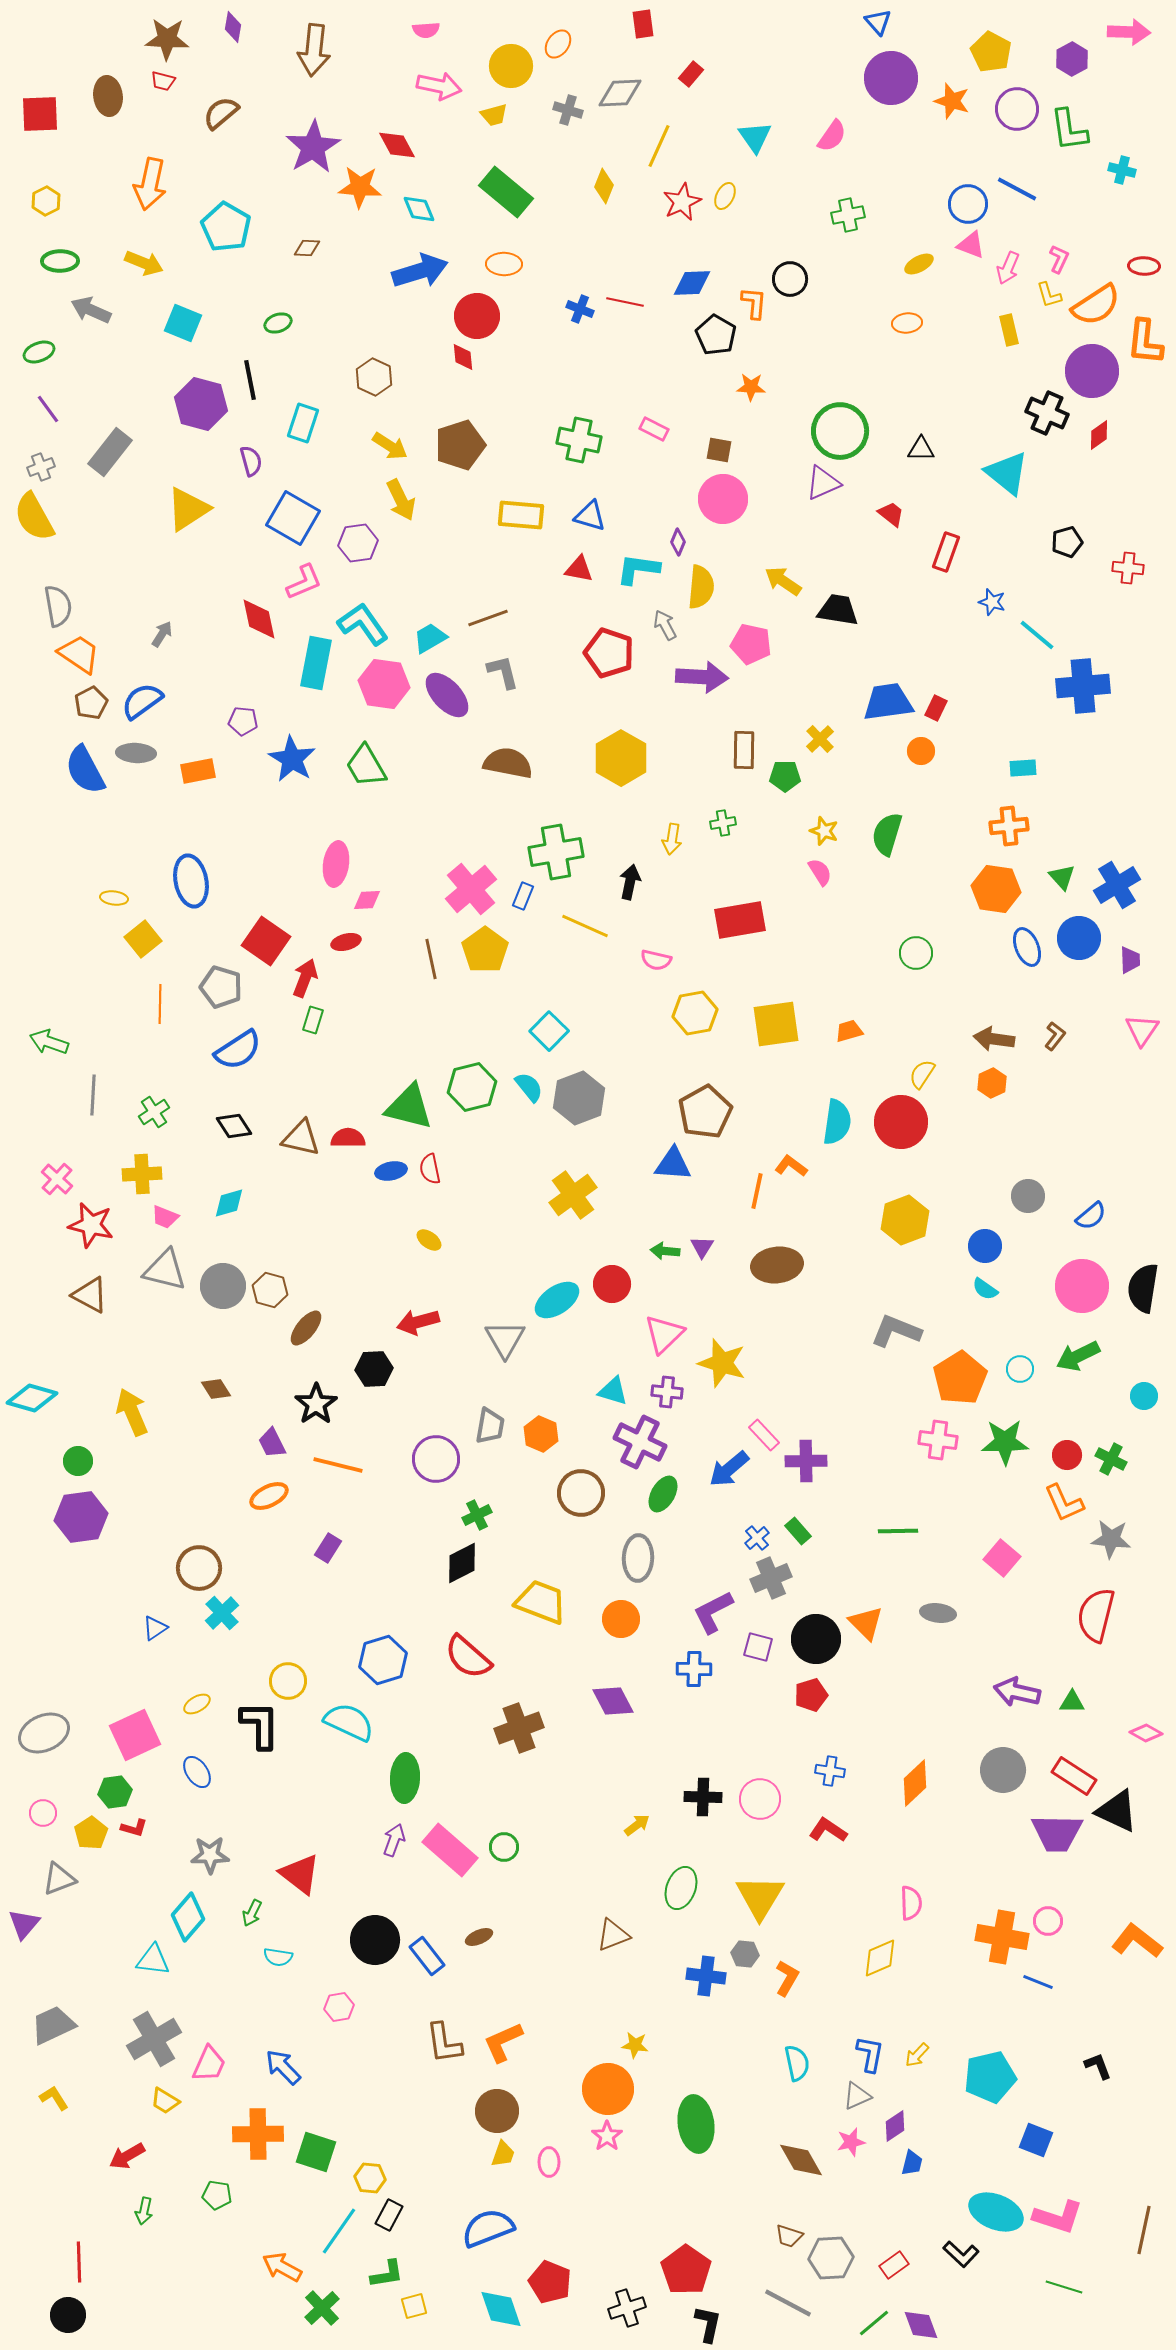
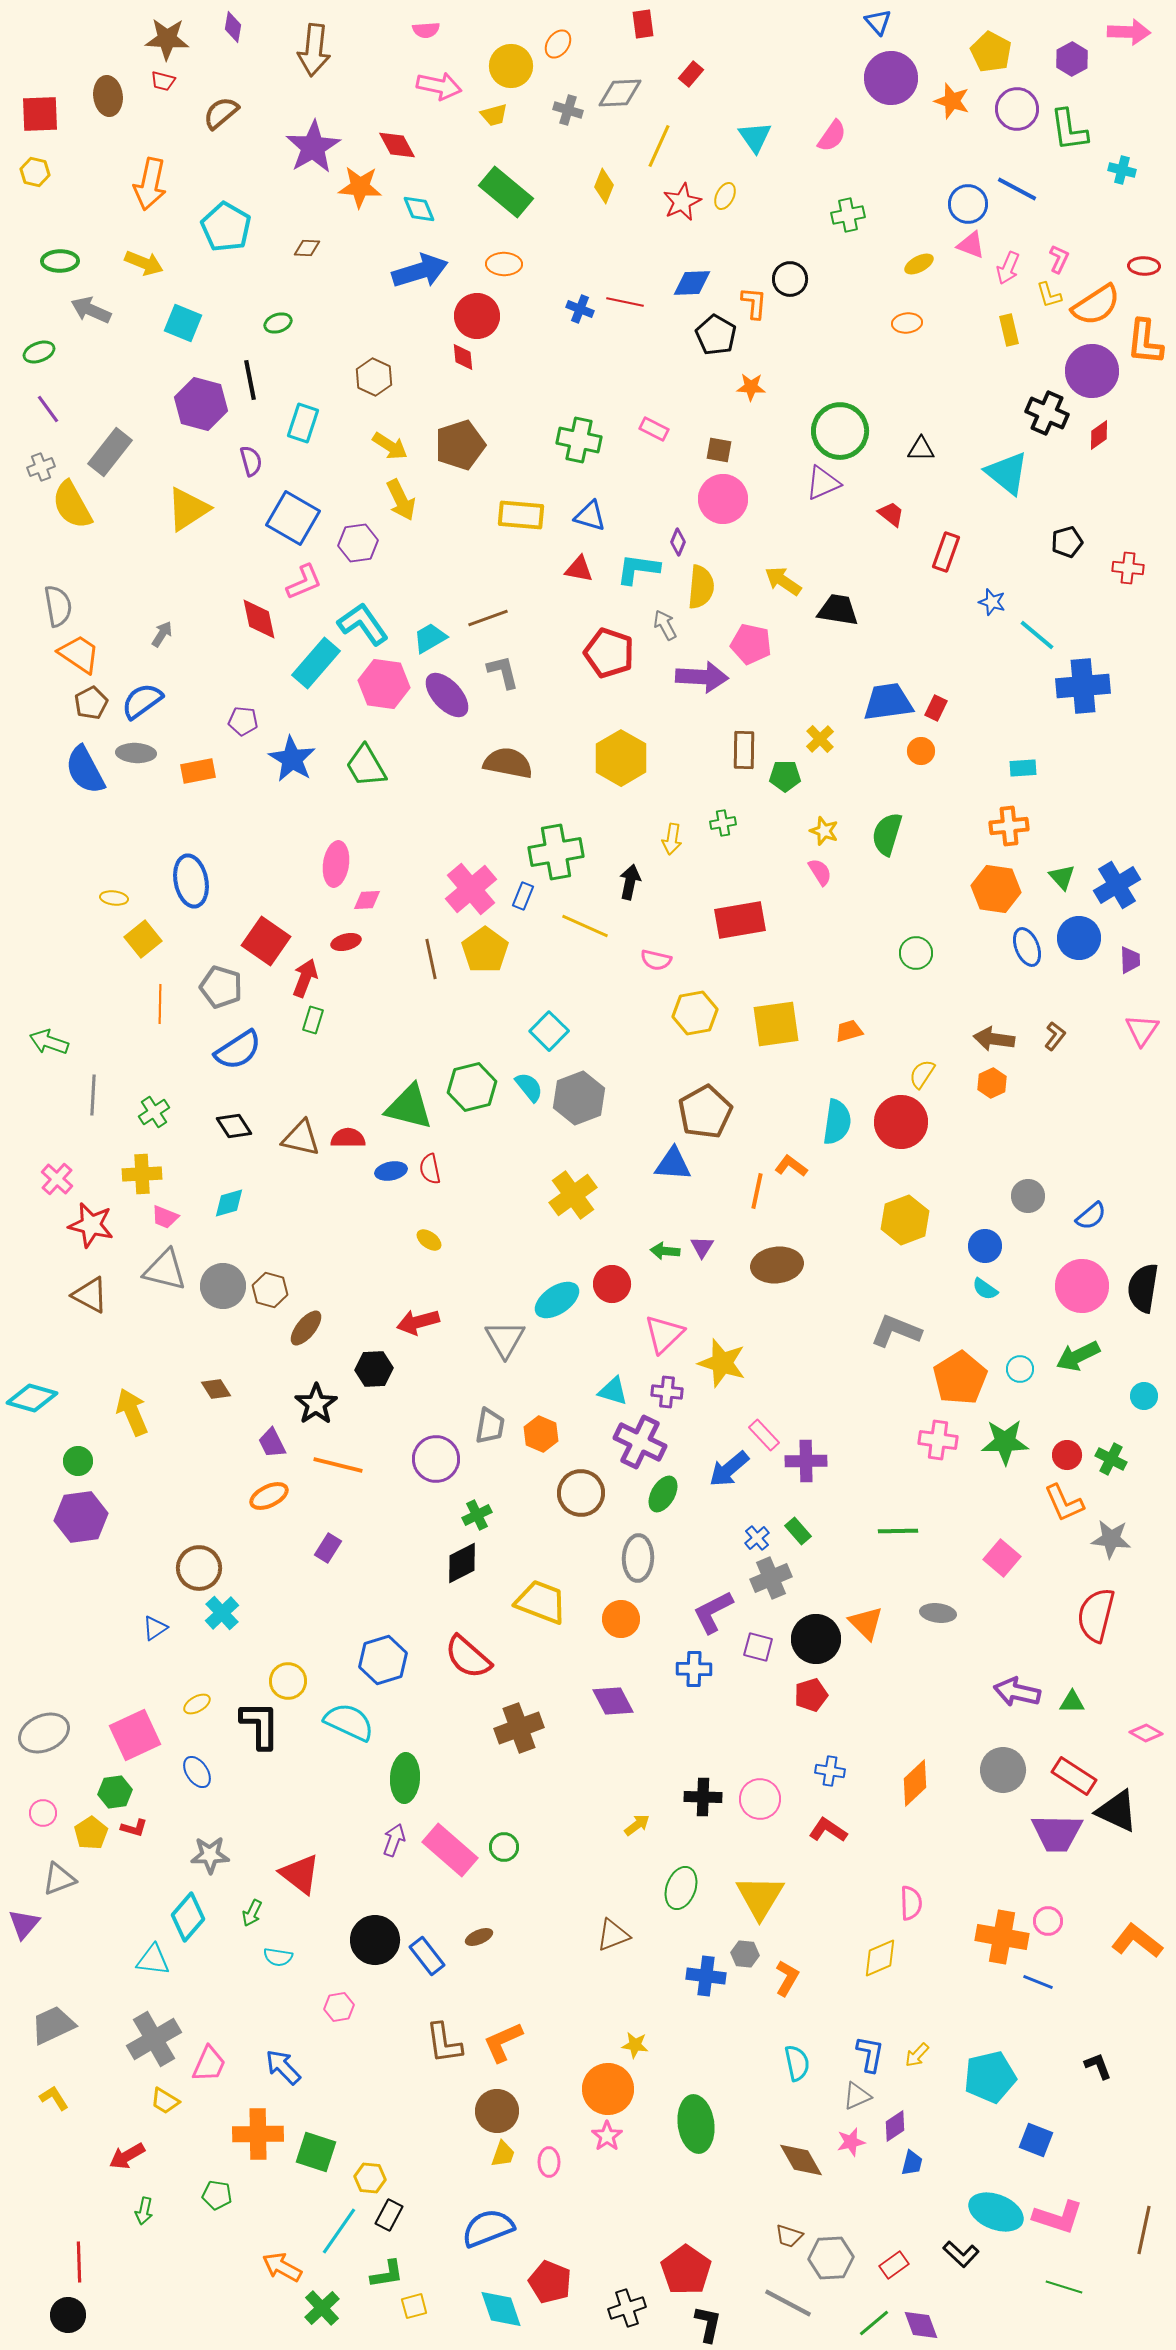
yellow hexagon at (46, 201): moved 11 px left, 29 px up; rotated 20 degrees counterclockwise
yellow semicircle at (34, 517): moved 38 px right, 12 px up
cyan rectangle at (316, 663): rotated 30 degrees clockwise
